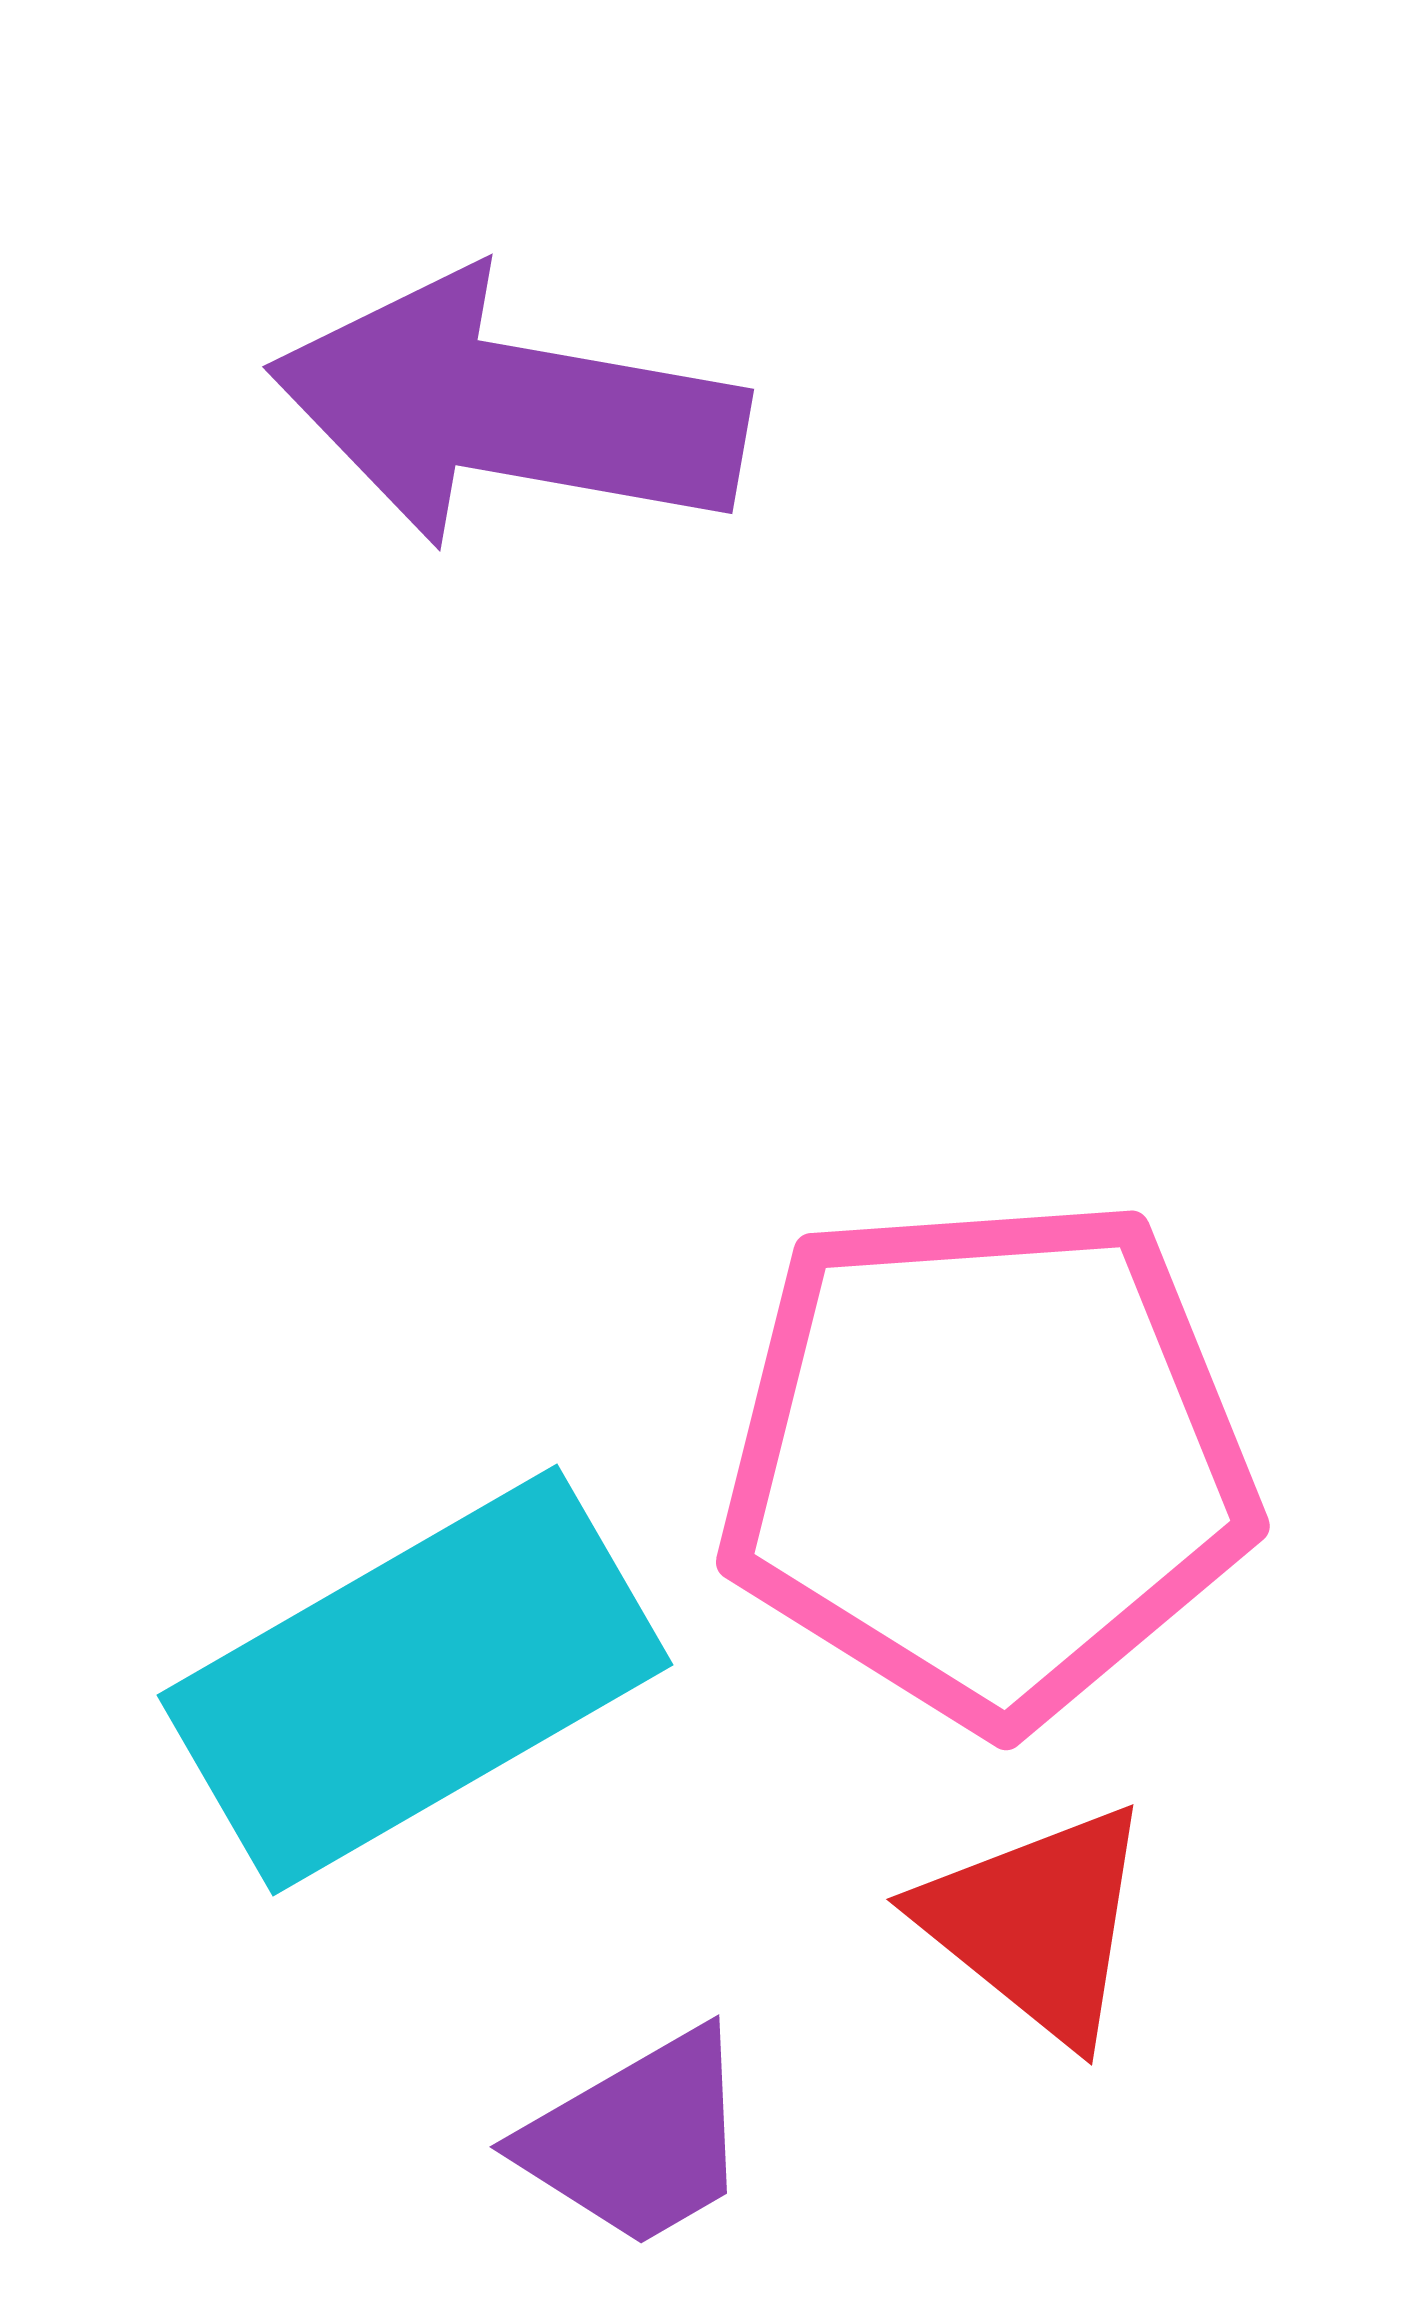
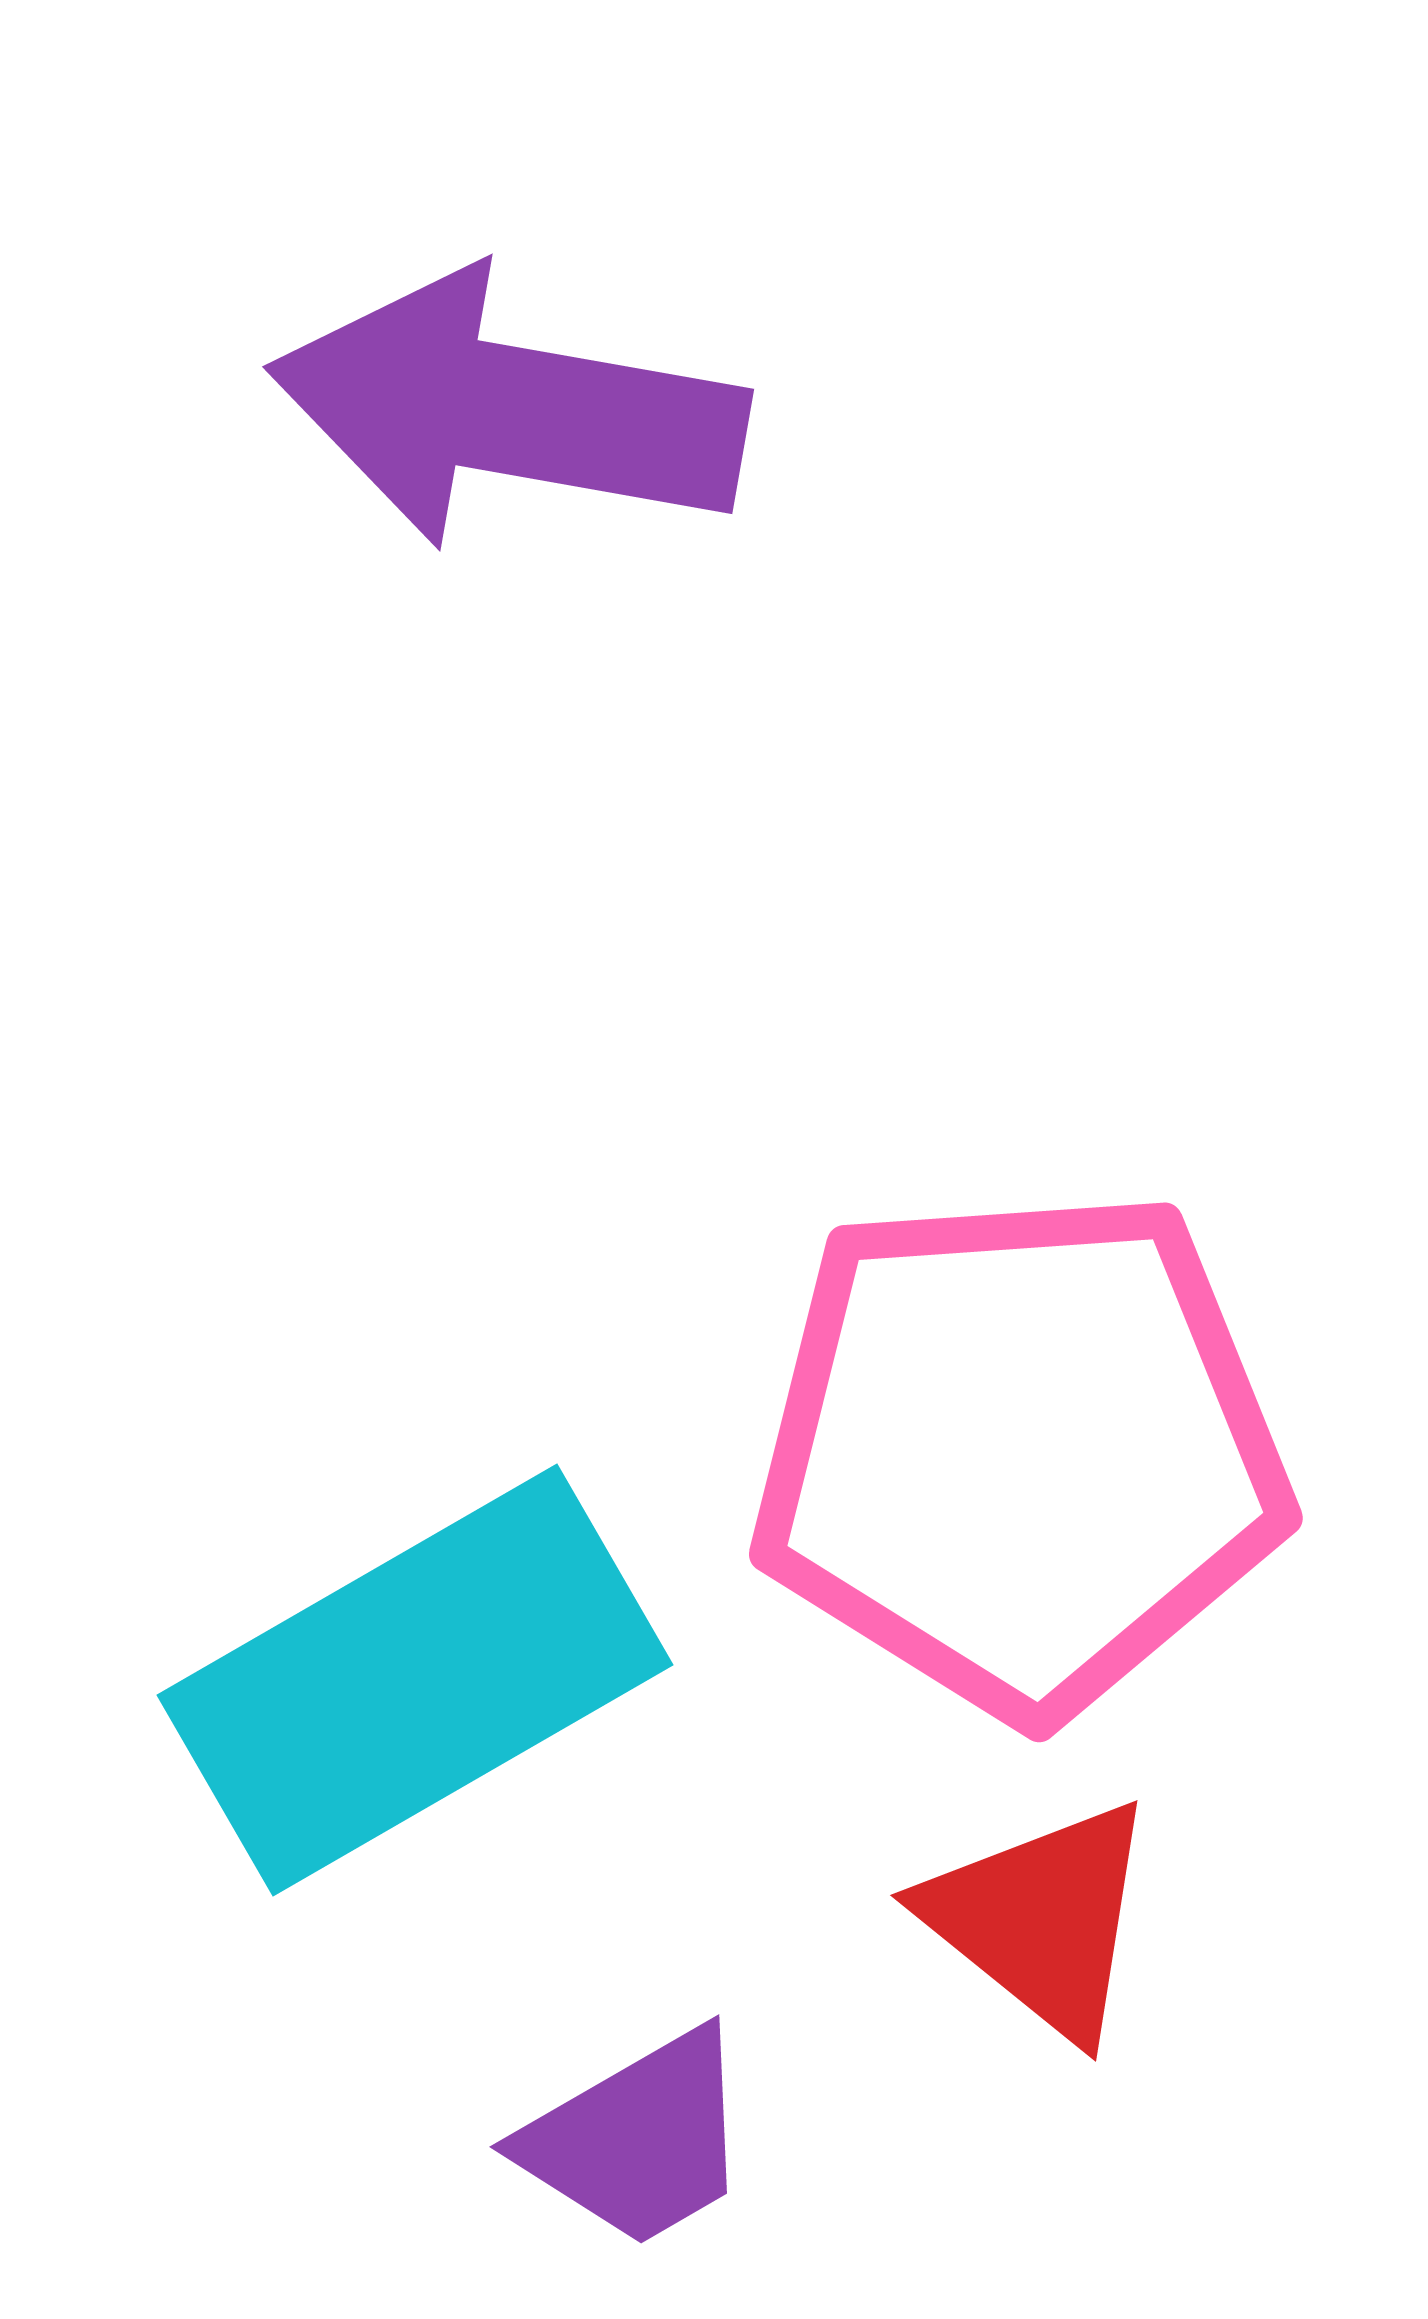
pink pentagon: moved 33 px right, 8 px up
red triangle: moved 4 px right, 4 px up
